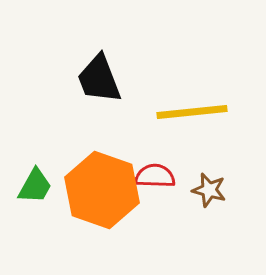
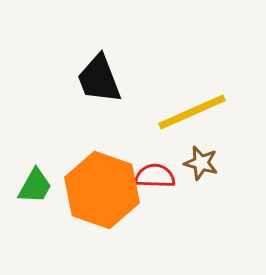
yellow line: rotated 18 degrees counterclockwise
brown star: moved 8 px left, 27 px up
